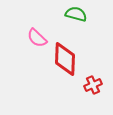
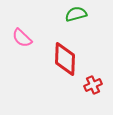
green semicircle: rotated 30 degrees counterclockwise
pink semicircle: moved 15 px left
